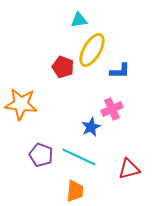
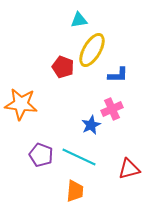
blue L-shape: moved 2 px left, 4 px down
blue star: moved 2 px up
